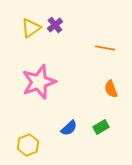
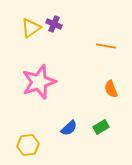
purple cross: moved 1 px left, 1 px up; rotated 28 degrees counterclockwise
orange line: moved 1 px right, 2 px up
yellow hexagon: rotated 15 degrees clockwise
